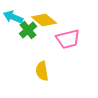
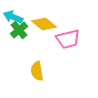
yellow diamond: moved 4 px down
green cross: moved 9 px left
yellow semicircle: moved 5 px left
